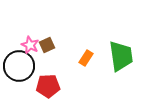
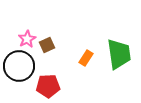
pink star: moved 3 px left, 6 px up; rotated 18 degrees clockwise
green trapezoid: moved 2 px left, 2 px up
